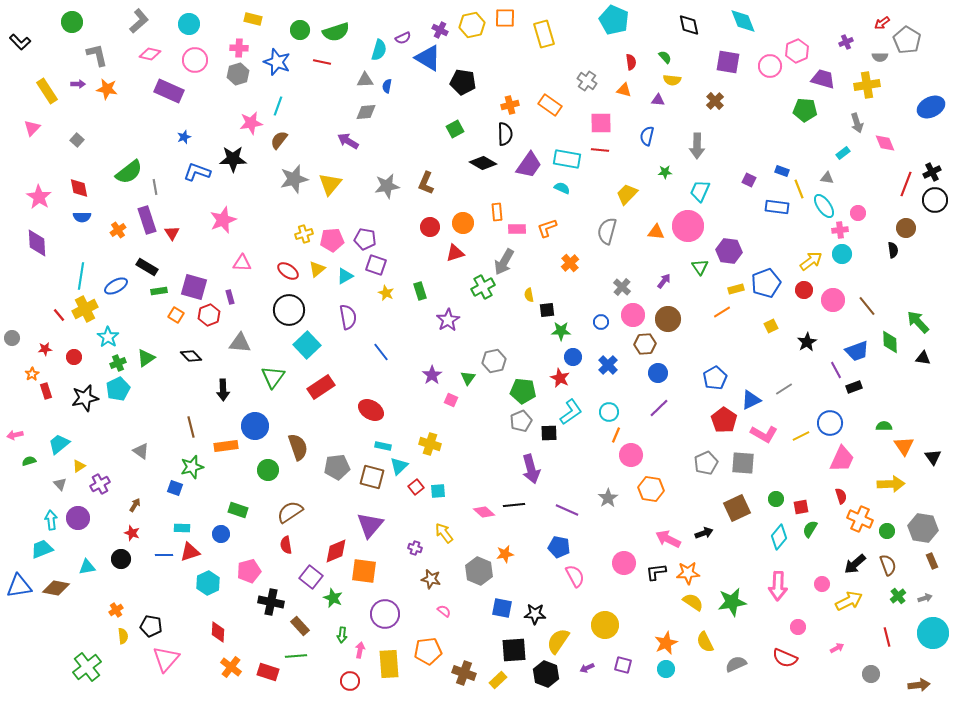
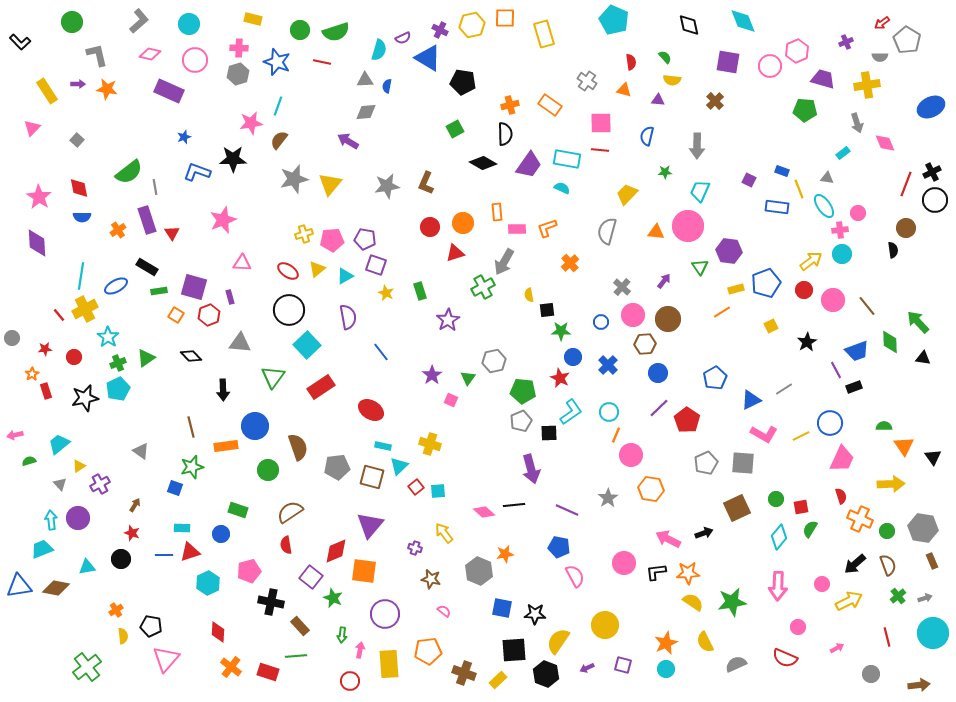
red pentagon at (724, 420): moved 37 px left
